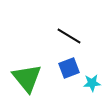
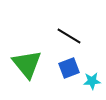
green triangle: moved 14 px up
cyan star: moved 2 px up
